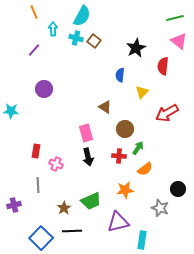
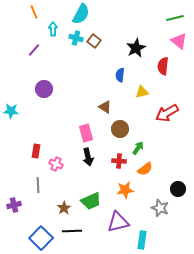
cyan semicircle: moved 1 px left, 2 px up
yellow triangle: rotated 32 degrees clockwise
brown circle: moved 5 px left
red cross: moved 5 px down
